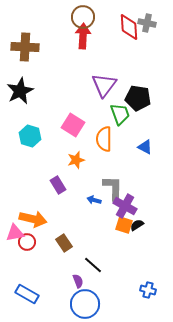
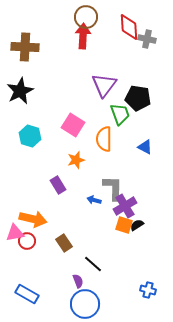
brown circle: moved 3 px right
gray cross: moved 16 px down
purple cross: rotated 30 degrees clockwise
red circle: moved 1 px up
black line: moved 1 px up
